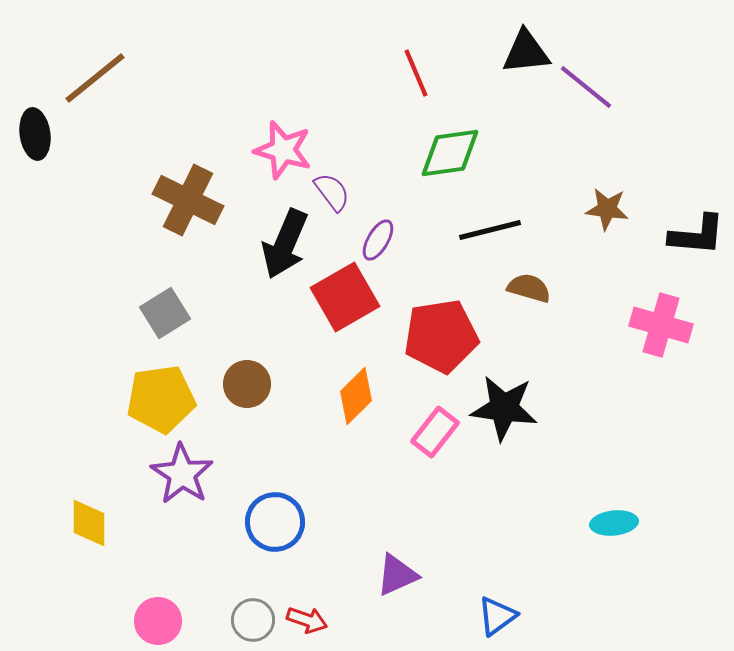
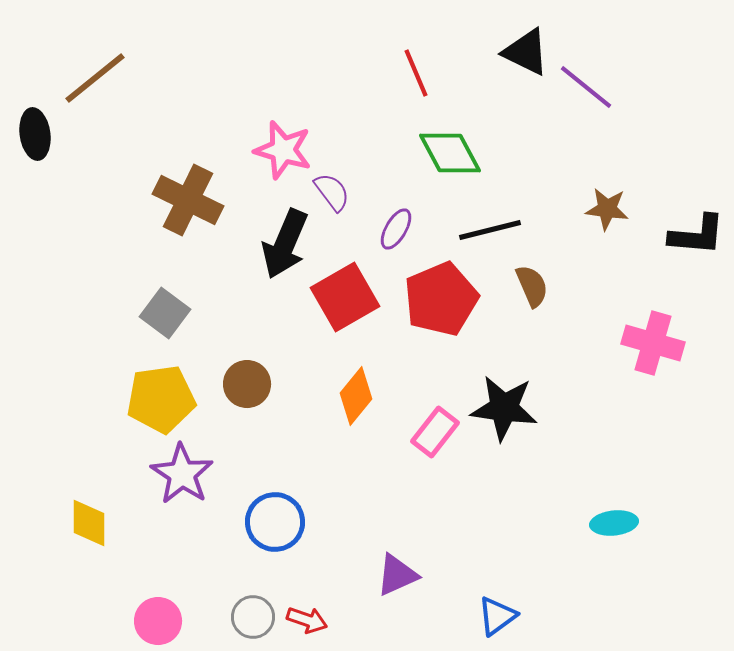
black triangle: rotated 32 degrees clockwise
green diamond: rotated 70 degrees clockwise
purple ellipse: moved 18 px right, 11 px up
brown semicircle: moved 3 px right, 2 px up; rotated 51 degrees clockwise
gray square: rotated 21 degrees counterclockwise
pink cross: moved 8 px left, 18 px down
red pentagon: moved 37 px up; rotated 14 degrees counterclockwise
orange diamond: rotated 6 degrees counterclockwise
gray circle: moved 3 px up
